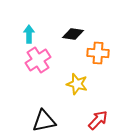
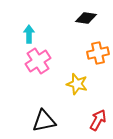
black diamond: moved 13 px right, 16 px up
orange cross: rotated 15 degrees counterclockwise
pink cross: moved 1 px down
red arrow: rotated 15 degrees counterclockwise
